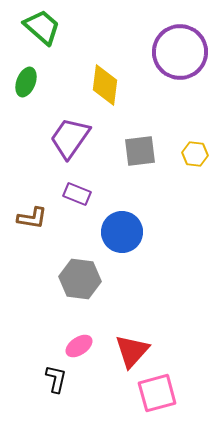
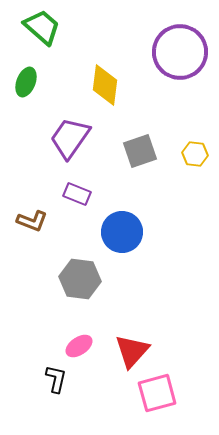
gray square: rotated 12 degrees counterclockwise
brown L-shape: moved 3 px down; rotated 12 degrees clockwise
